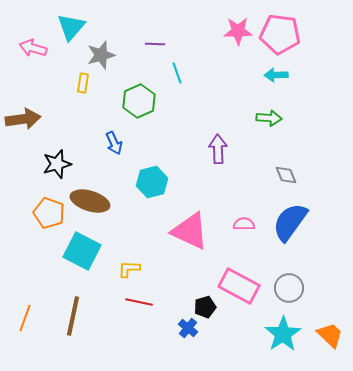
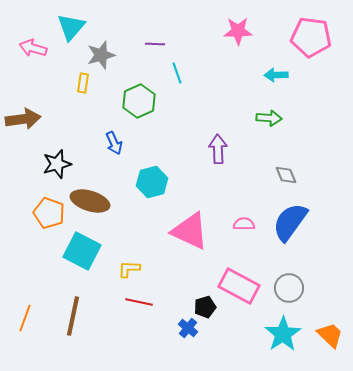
pink pentagon: moved 31 px right, 3 px down
